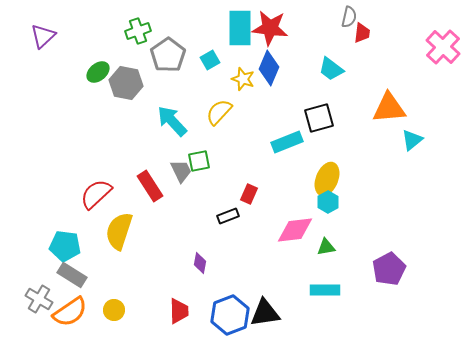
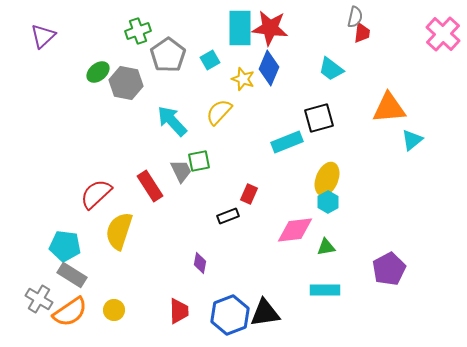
gray semicircle at (349, 17): moved 6 px right
pink cross at (443, 47): moved 13 px up
